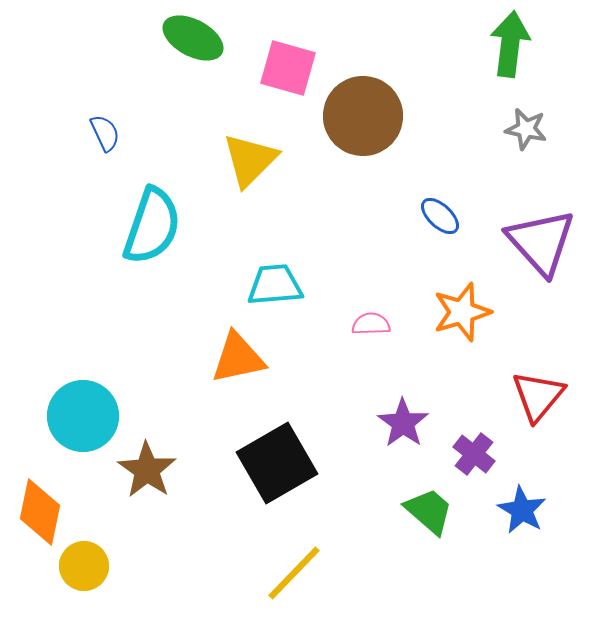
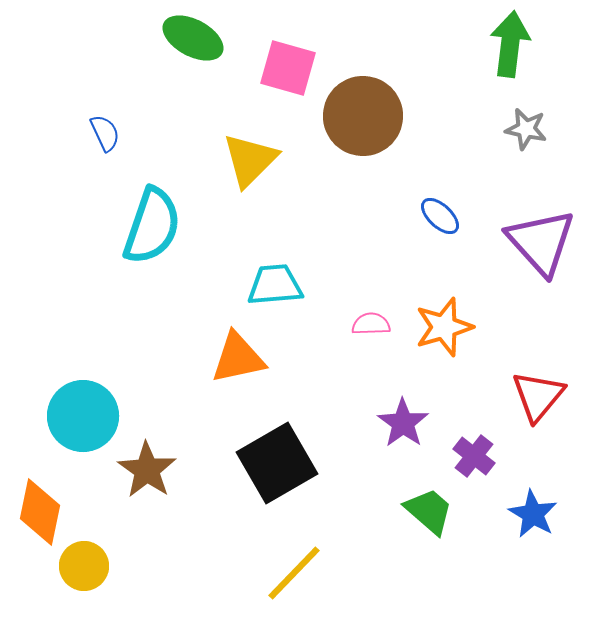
orange star: moved 18 px left, 15 px down
purple cross: moved 2 px down
blue star: moved 11 px right, 4 px down
